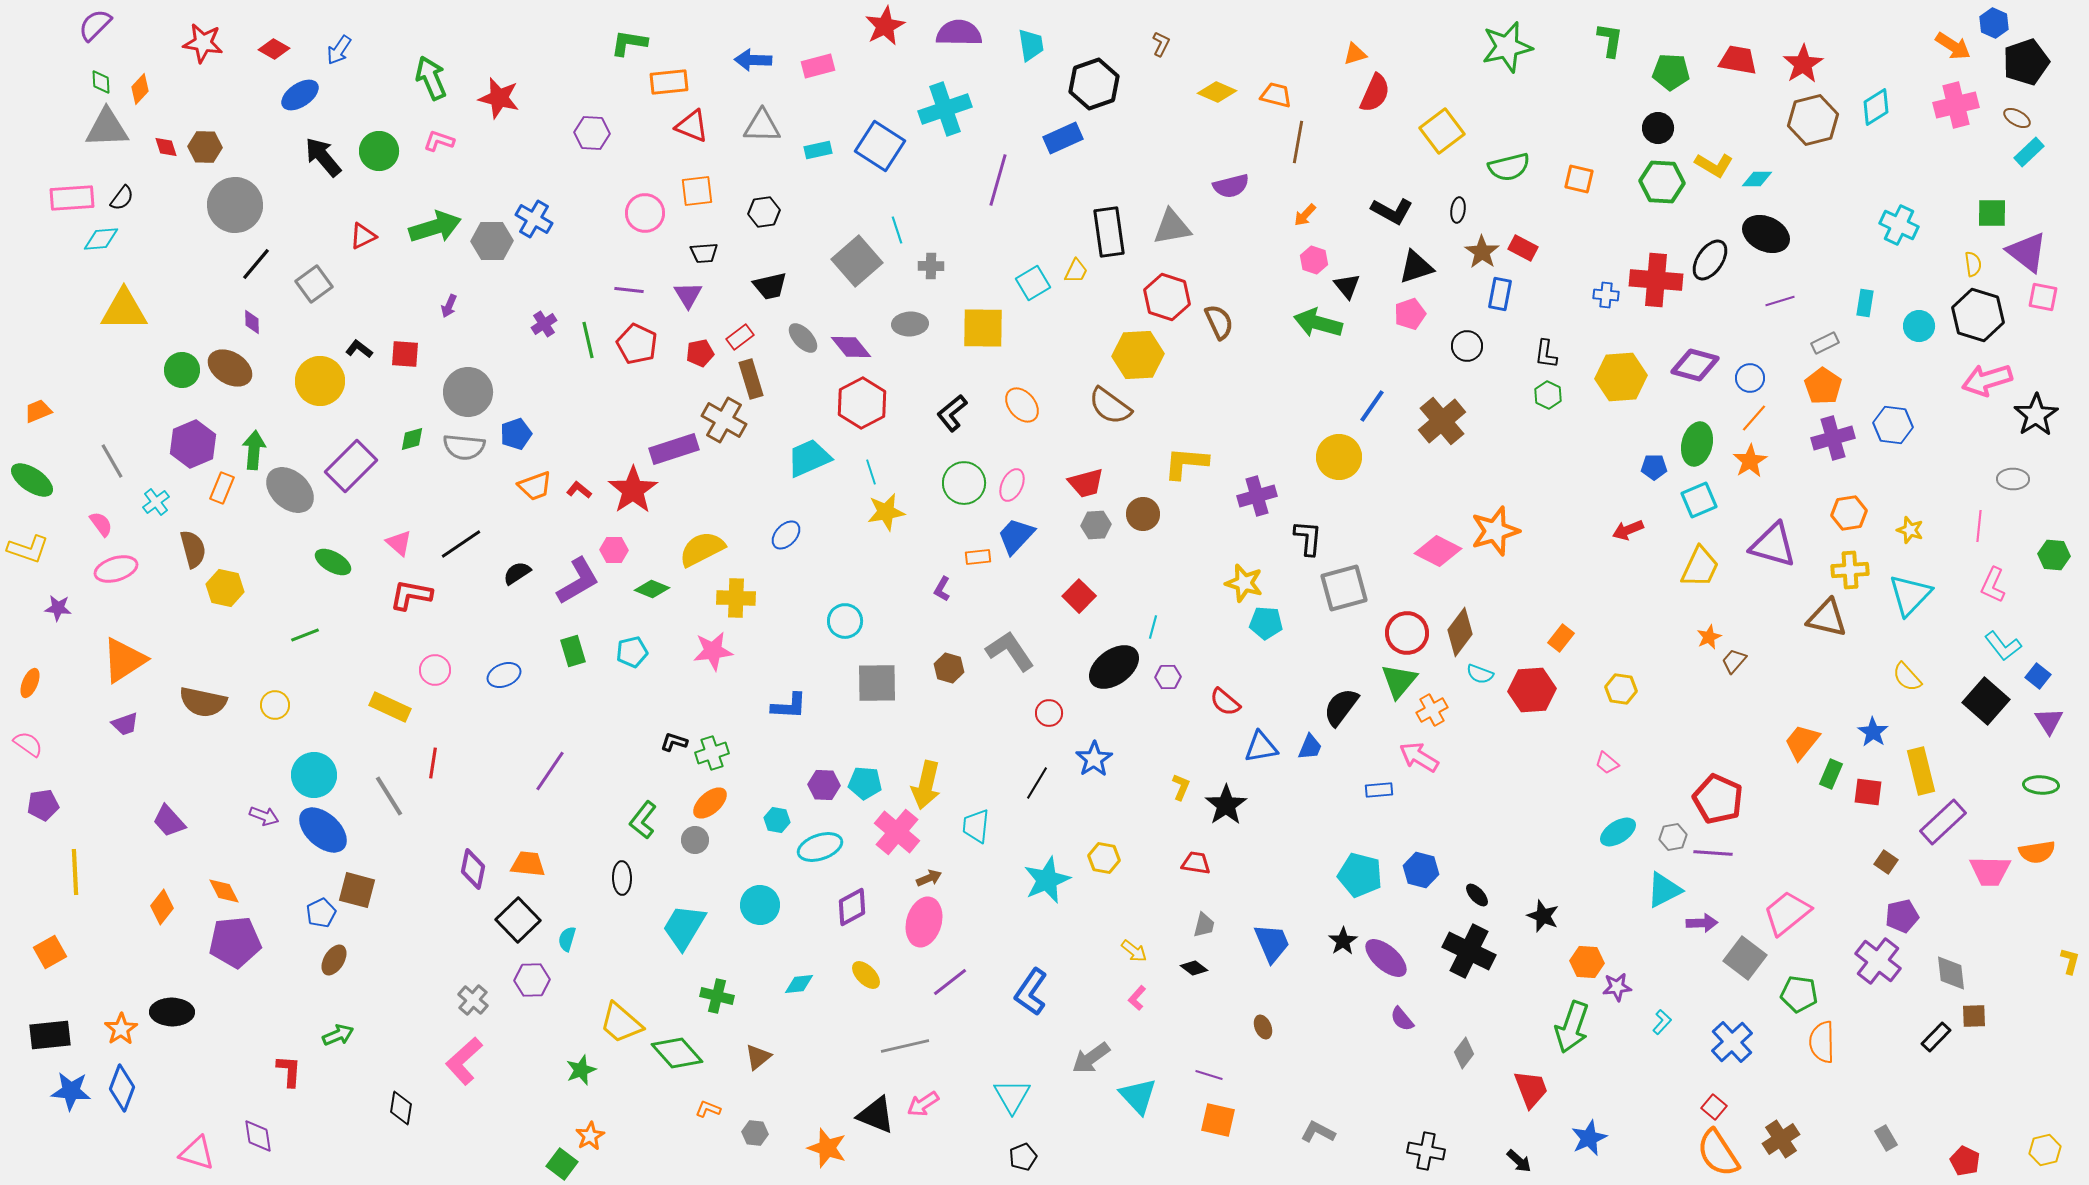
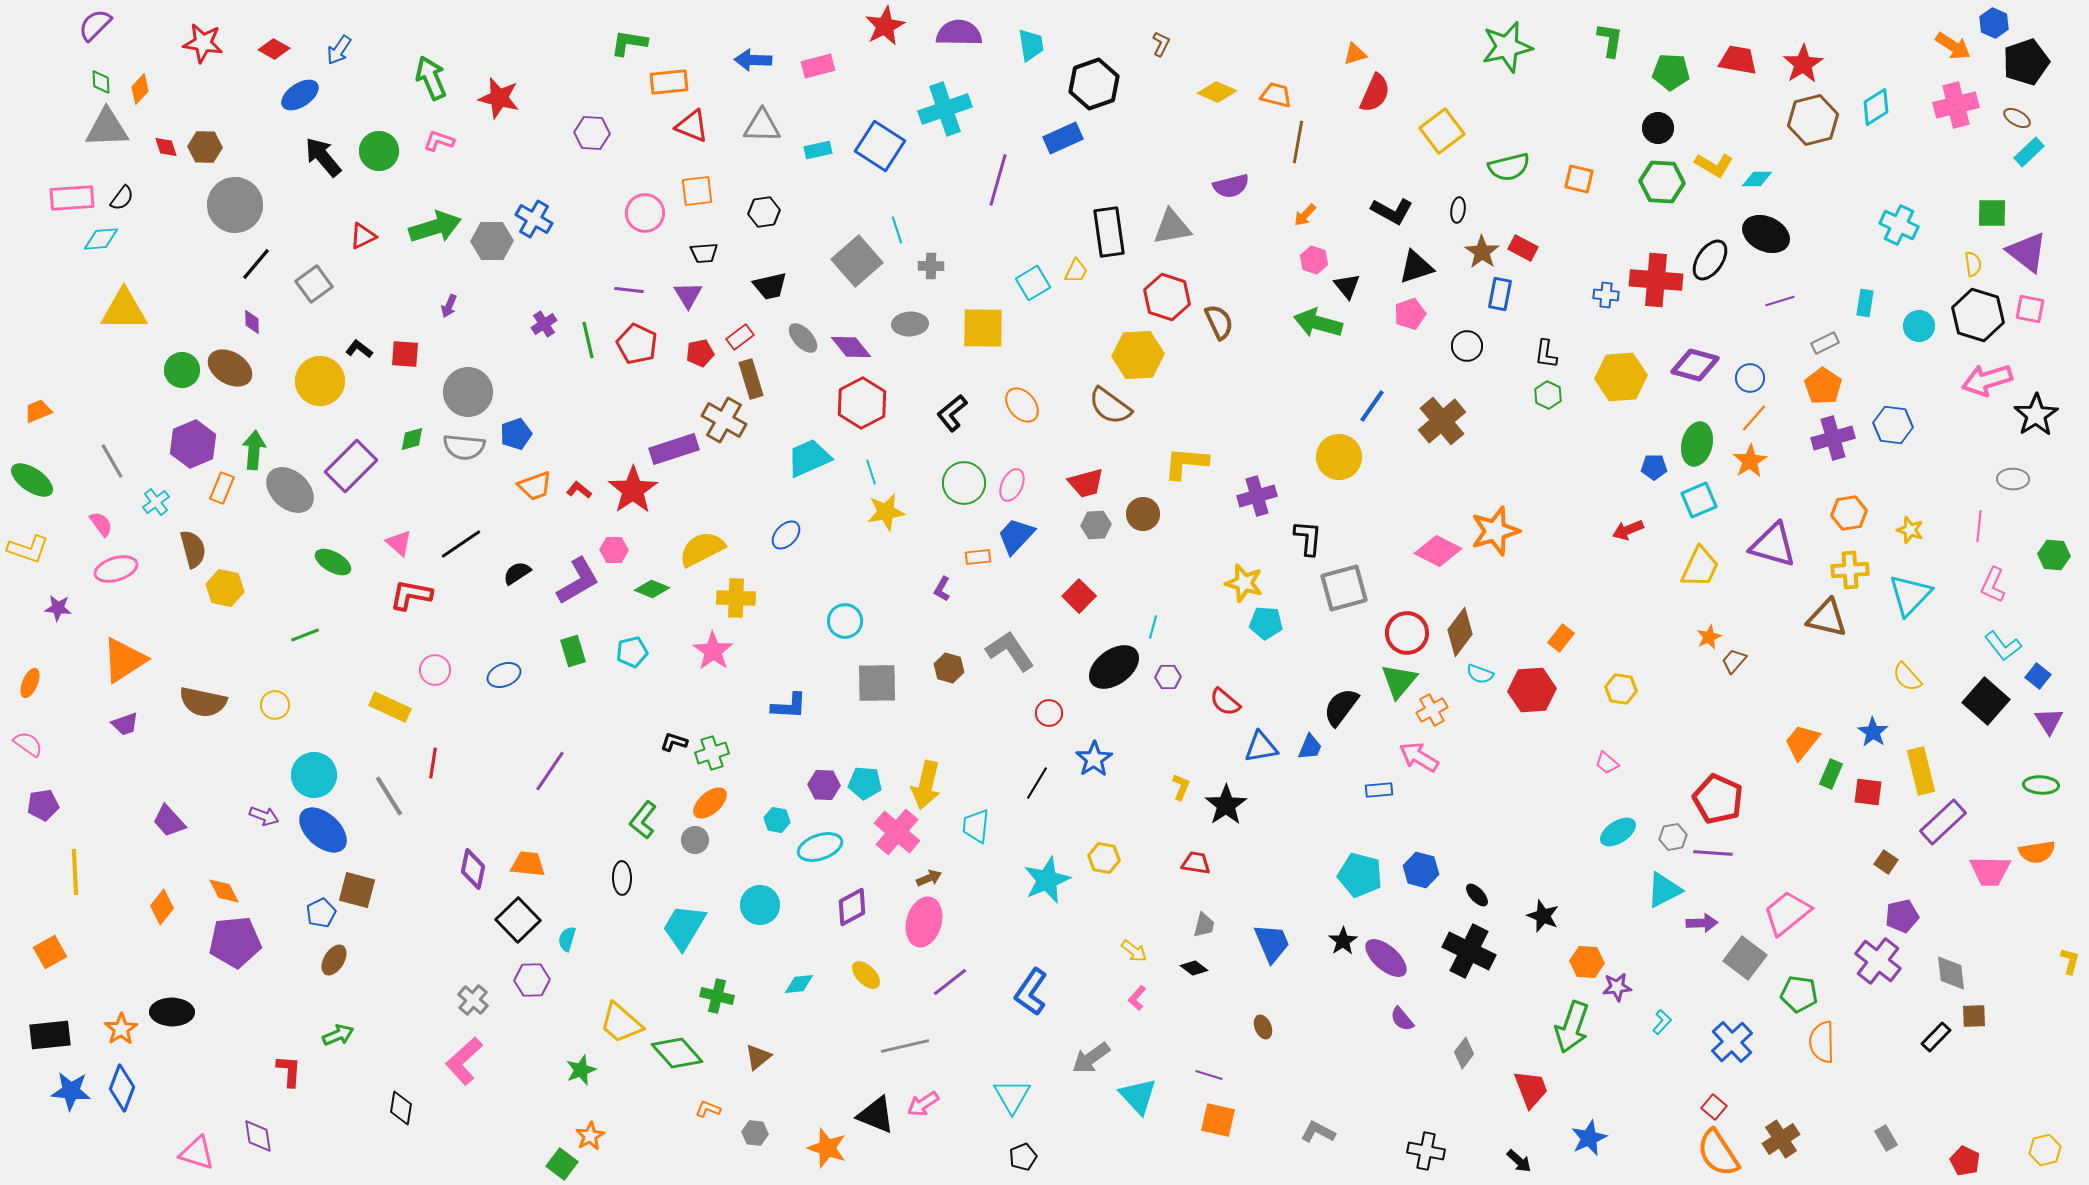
pink square at (2043, 297): moved 13 px left, 12 px down
pink star at (713, 651): rotated 30 degrees counterclockwise
